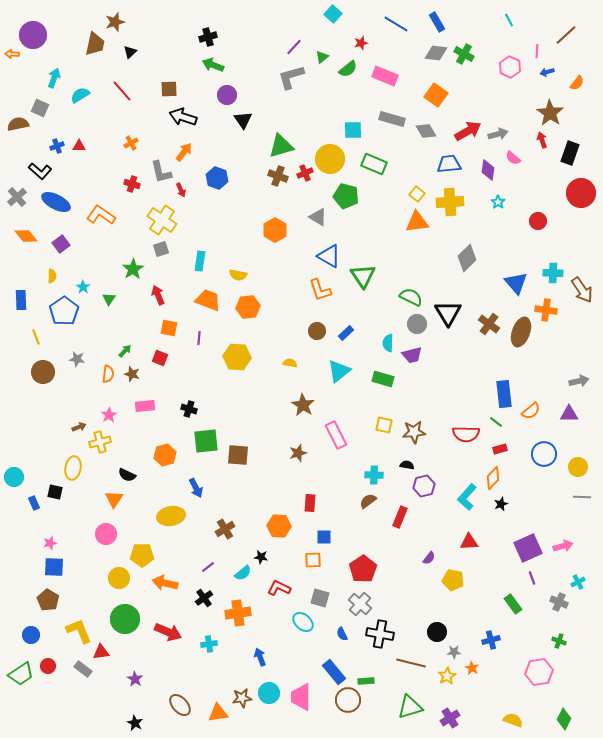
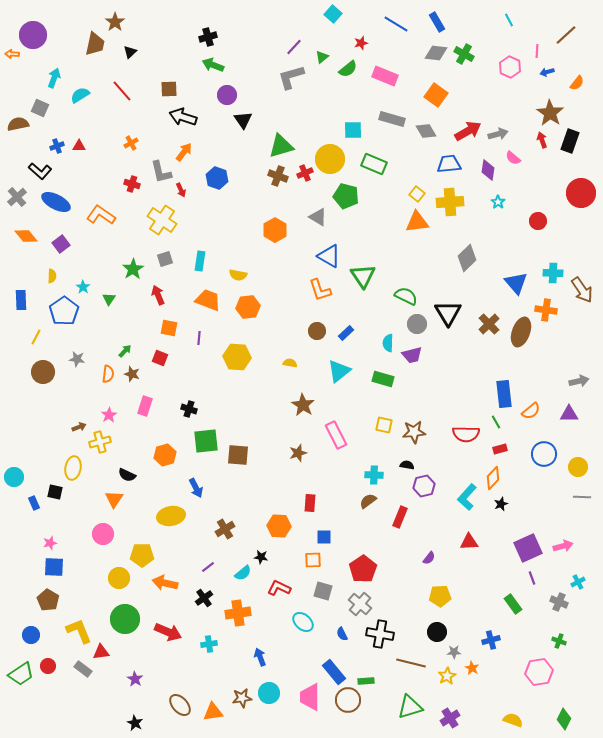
brown star at (115, 22): rotated 18 degrees counterclockwise
black rectangle at (570, 153): moved 12 px up
gray square at (161, 249): moved 4 px right, 10 px down
green semicircle at (411, 297): moved 5 px left, 1 px up
brown cross at (489, 324): rotated 10 degrees clockwise
yellow line at (36, 337): rotated 49 degrees clockwise
pink rectangle at (145, 406): rotated 66 degrees counterclockwise
green line at (496, 422): rotated 24 degrees clockwise
pink circle at (106, 534): moved 3 px left
yellow pentagon at (453, 580): moved 13 px left, 16 px down; rotated 15 degrees counterclockwise
gray square at (320, 598): moved 3 px right, 7 px up
pink trapezoid at (301, 697): moved 9 px right
orange triangle at (218, 713): moved 5 px left, 1 px up
